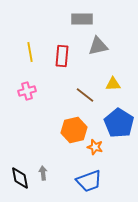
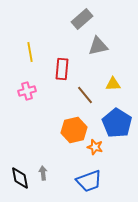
gray rectangle: rotated 40 degrees counterclockwise
red rectangle: moved 13 px down
brown line: rotated 12 degrees clockwise
blue pentagon: moved 2 px left
